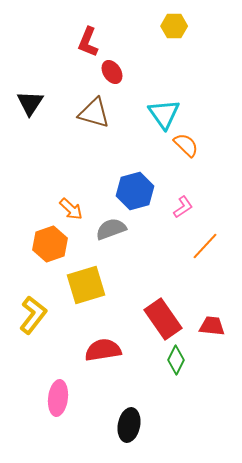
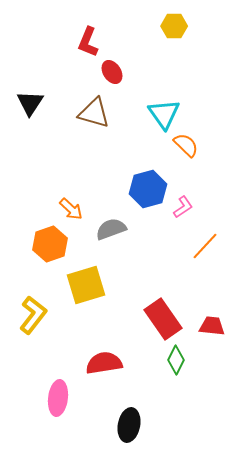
blue hexagon: moved 13 px right, 2 px up
red semicircle: moved 1 px right, 13 px down
